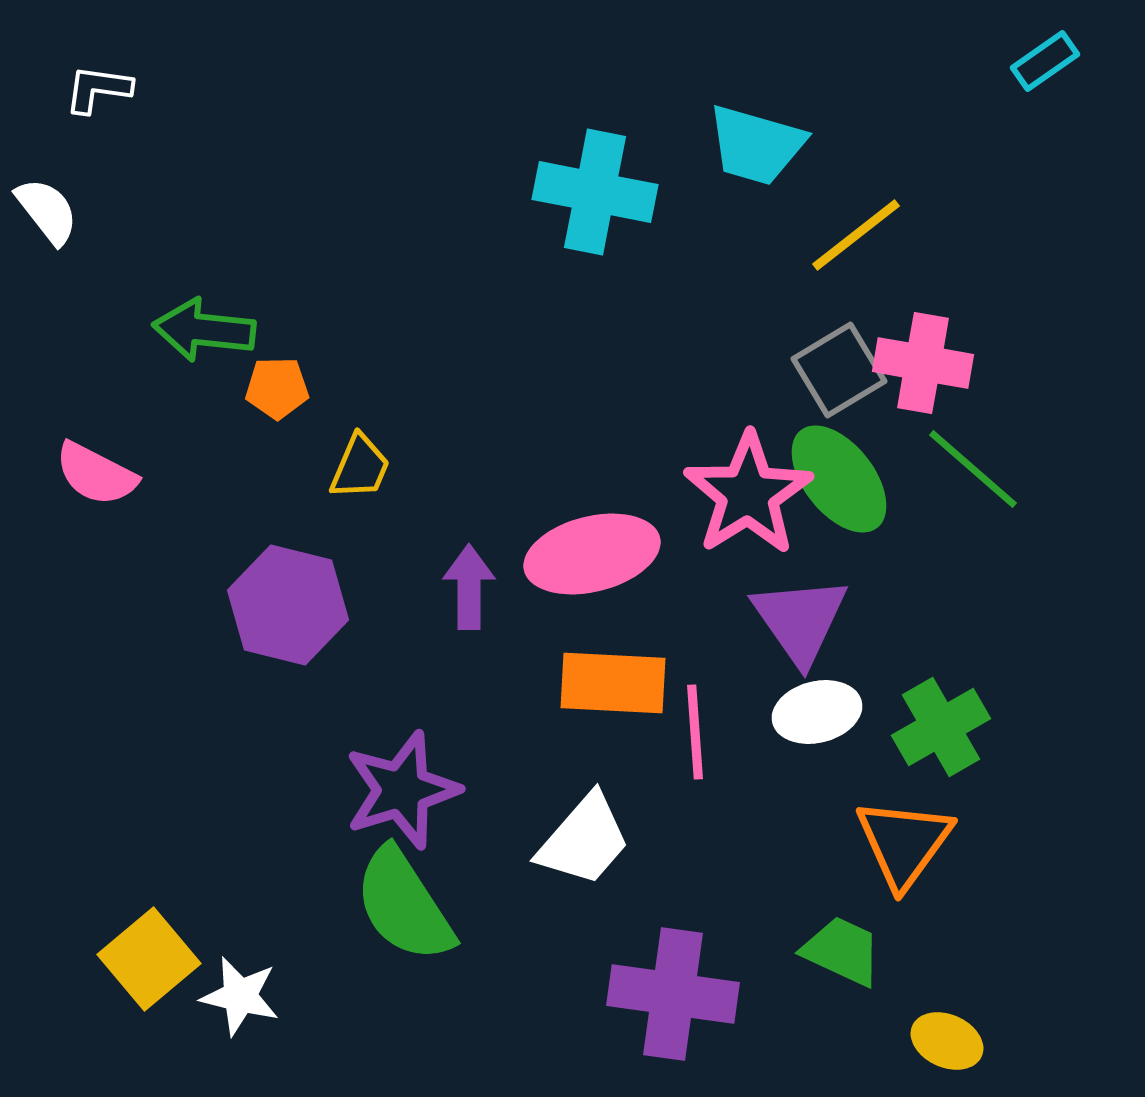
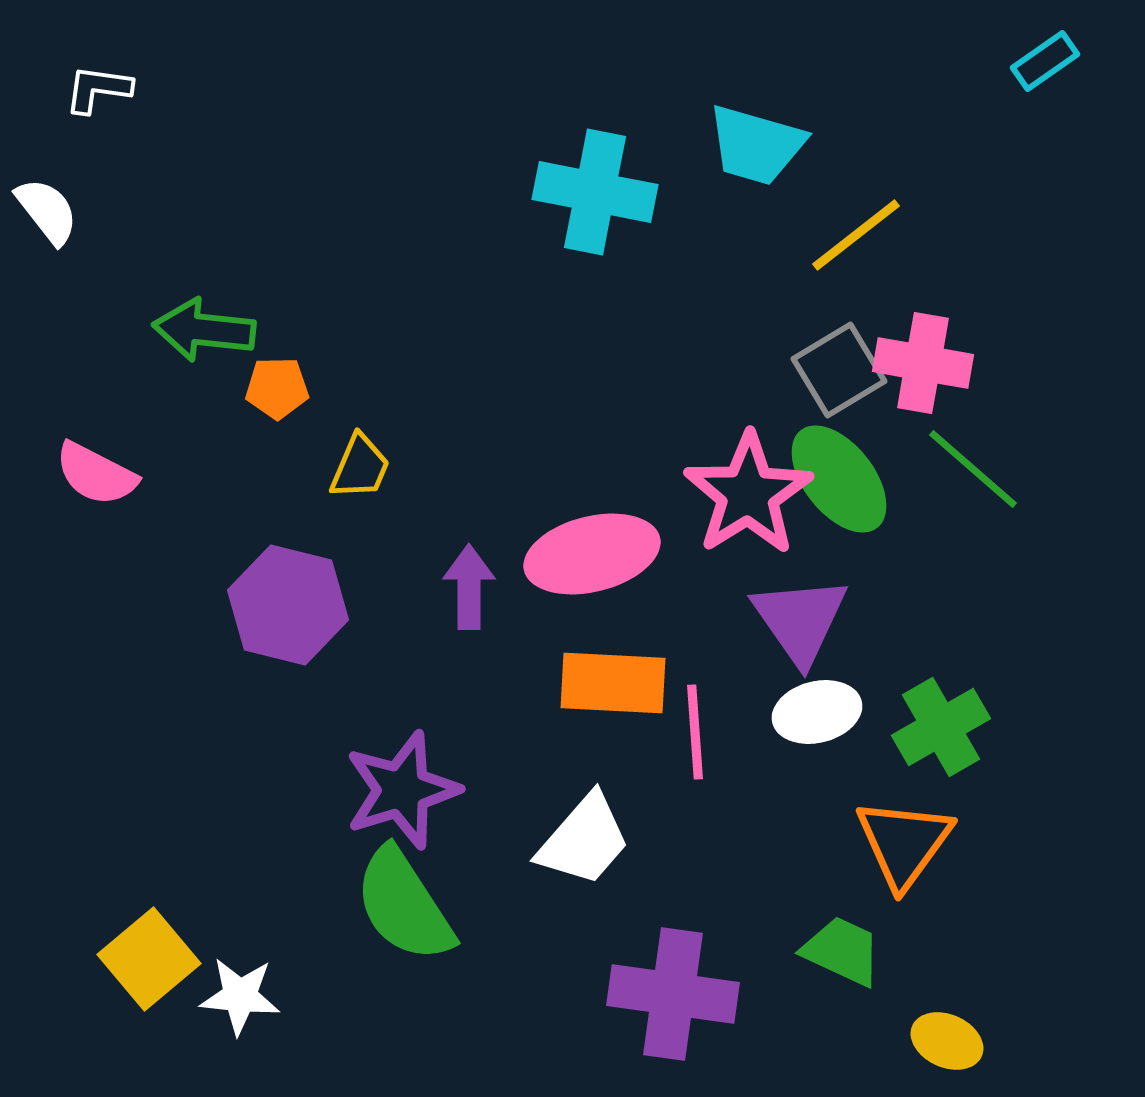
white star: rotated 8 degrees counterclockwise
